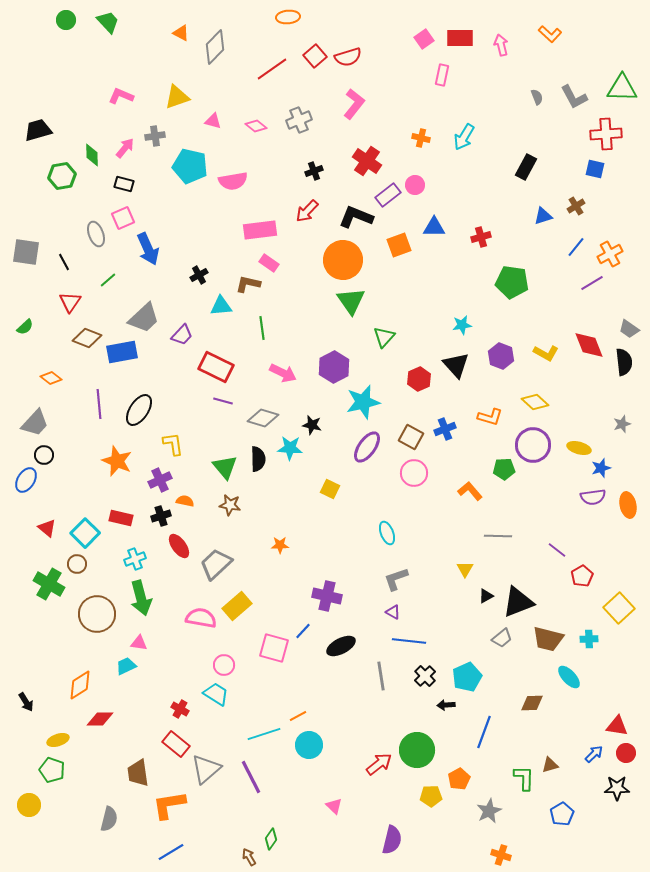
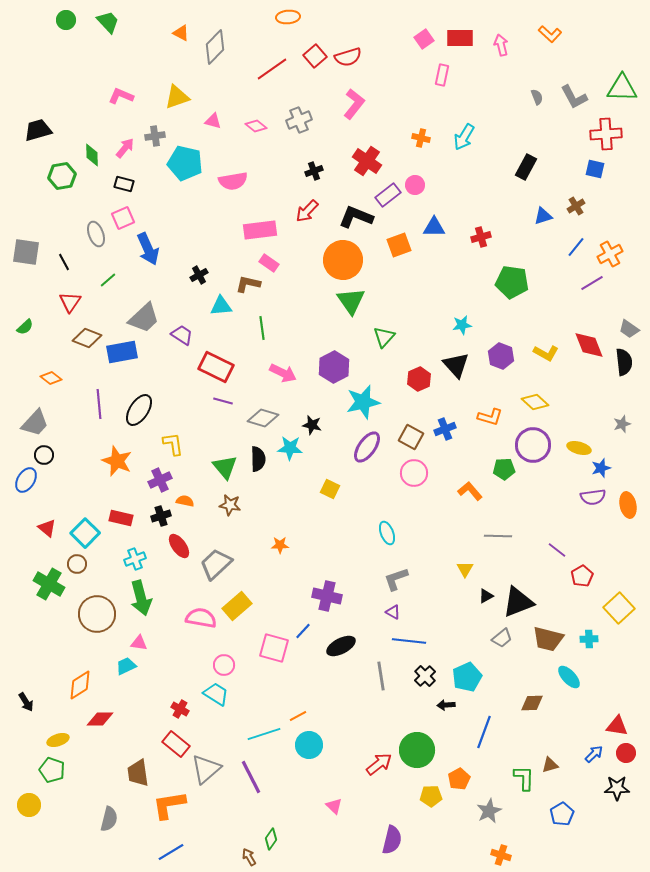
cyan pentagon at (190, 166): moved 5 px left, 3 px up
purple trapezoid at (182, 335): rotated 100 degrees counterclockwise
